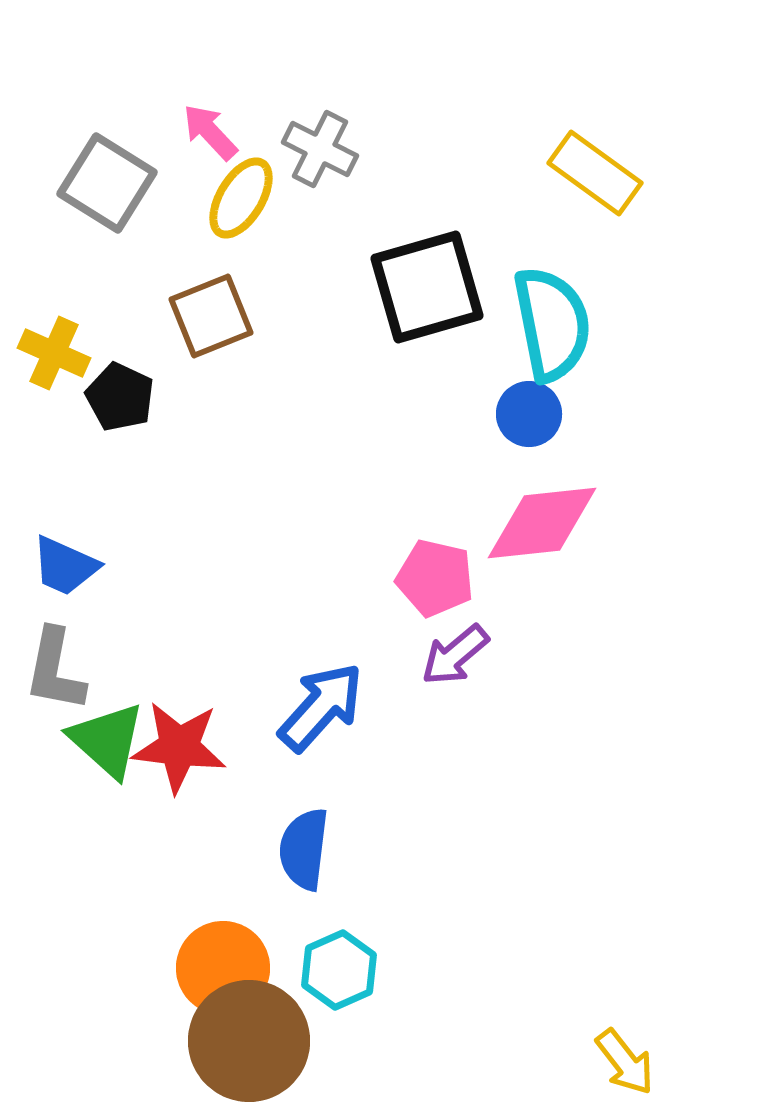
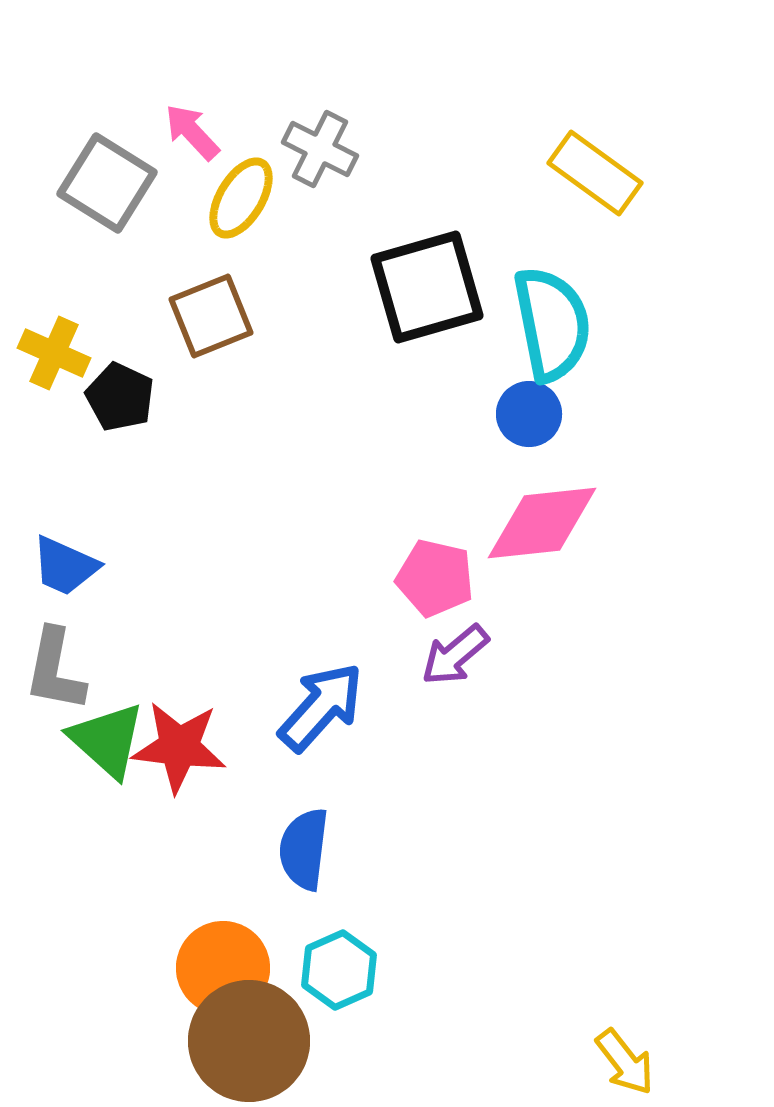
pink arrow: moved 18 px left
